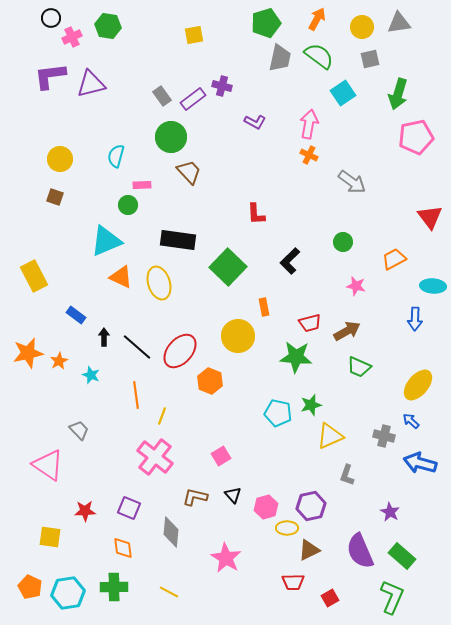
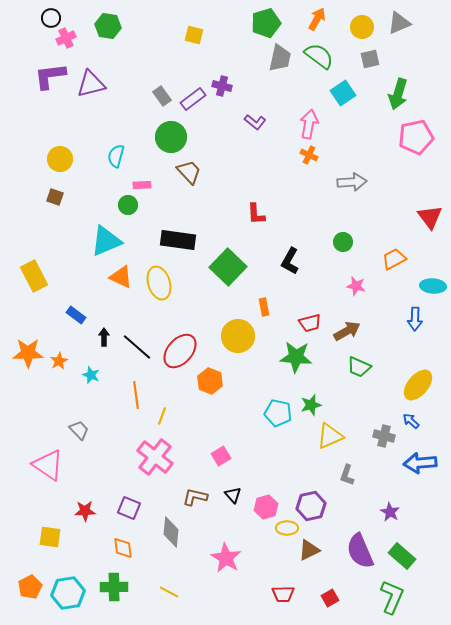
gray triangle at (399, 23): rotated 15 degrees counterclockwise
yellow square at (194, 35): rotated 24 degrees clockwise
pink cross at (72, 37): moved 6 px left, 1 px down
purple L-shape at (255, 122): rotated 10 degrees clockwise
gray arrow at (352, 182): rotated 40 degrees counterclockwise
black L-shape at (290, 261): rotated 16 degrees counterclockwise
orange star at (28, 353): rotated 12 degrees clockwise
blue arrow at (420, 463): rotated 20 degrees counterclockwise
red trapezoid at (293, 582): moved 10 px left, 12 px down
orange pentagon at (30, 587): rotated 20 degrees clockwise
